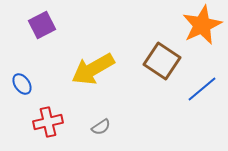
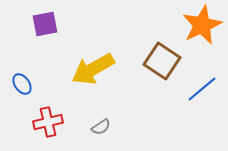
purple square: moved 3 px right, 1 px up; rotated 16 degrees clockwise
